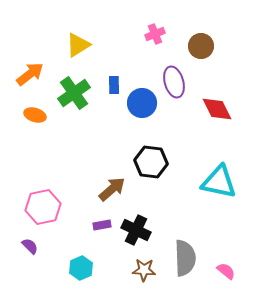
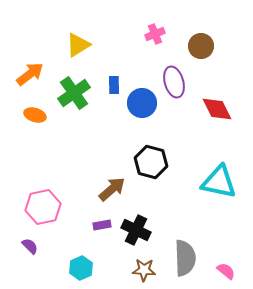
black hexagon: rotated 8 degrees clockwise
